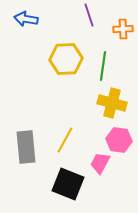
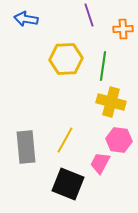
yellow cross: moved 1 px left, 1 px up
